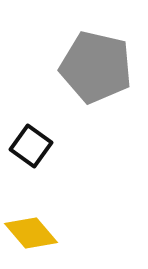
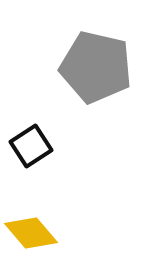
black square: rotated 21 degrees clockwise
